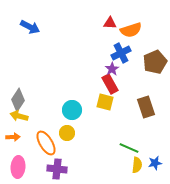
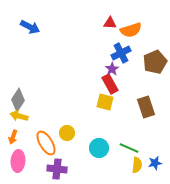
cyan circle: moved 27 px right, 38 px down
orange arrow: rotated 112 degrees clockwise
pink ellipse: moved 6 px up
